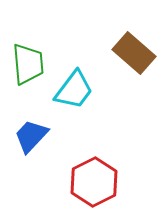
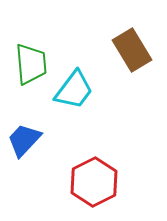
brown rectangle: moved 2 px left, 3 px up; rotated 18 degrees clockwise
green trapezoid: moved 3 px right
blue trapezoid: moved 7 px left, 4 px down
